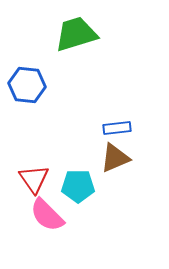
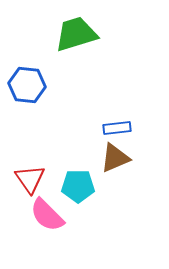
red triangle: moved 4 px left
